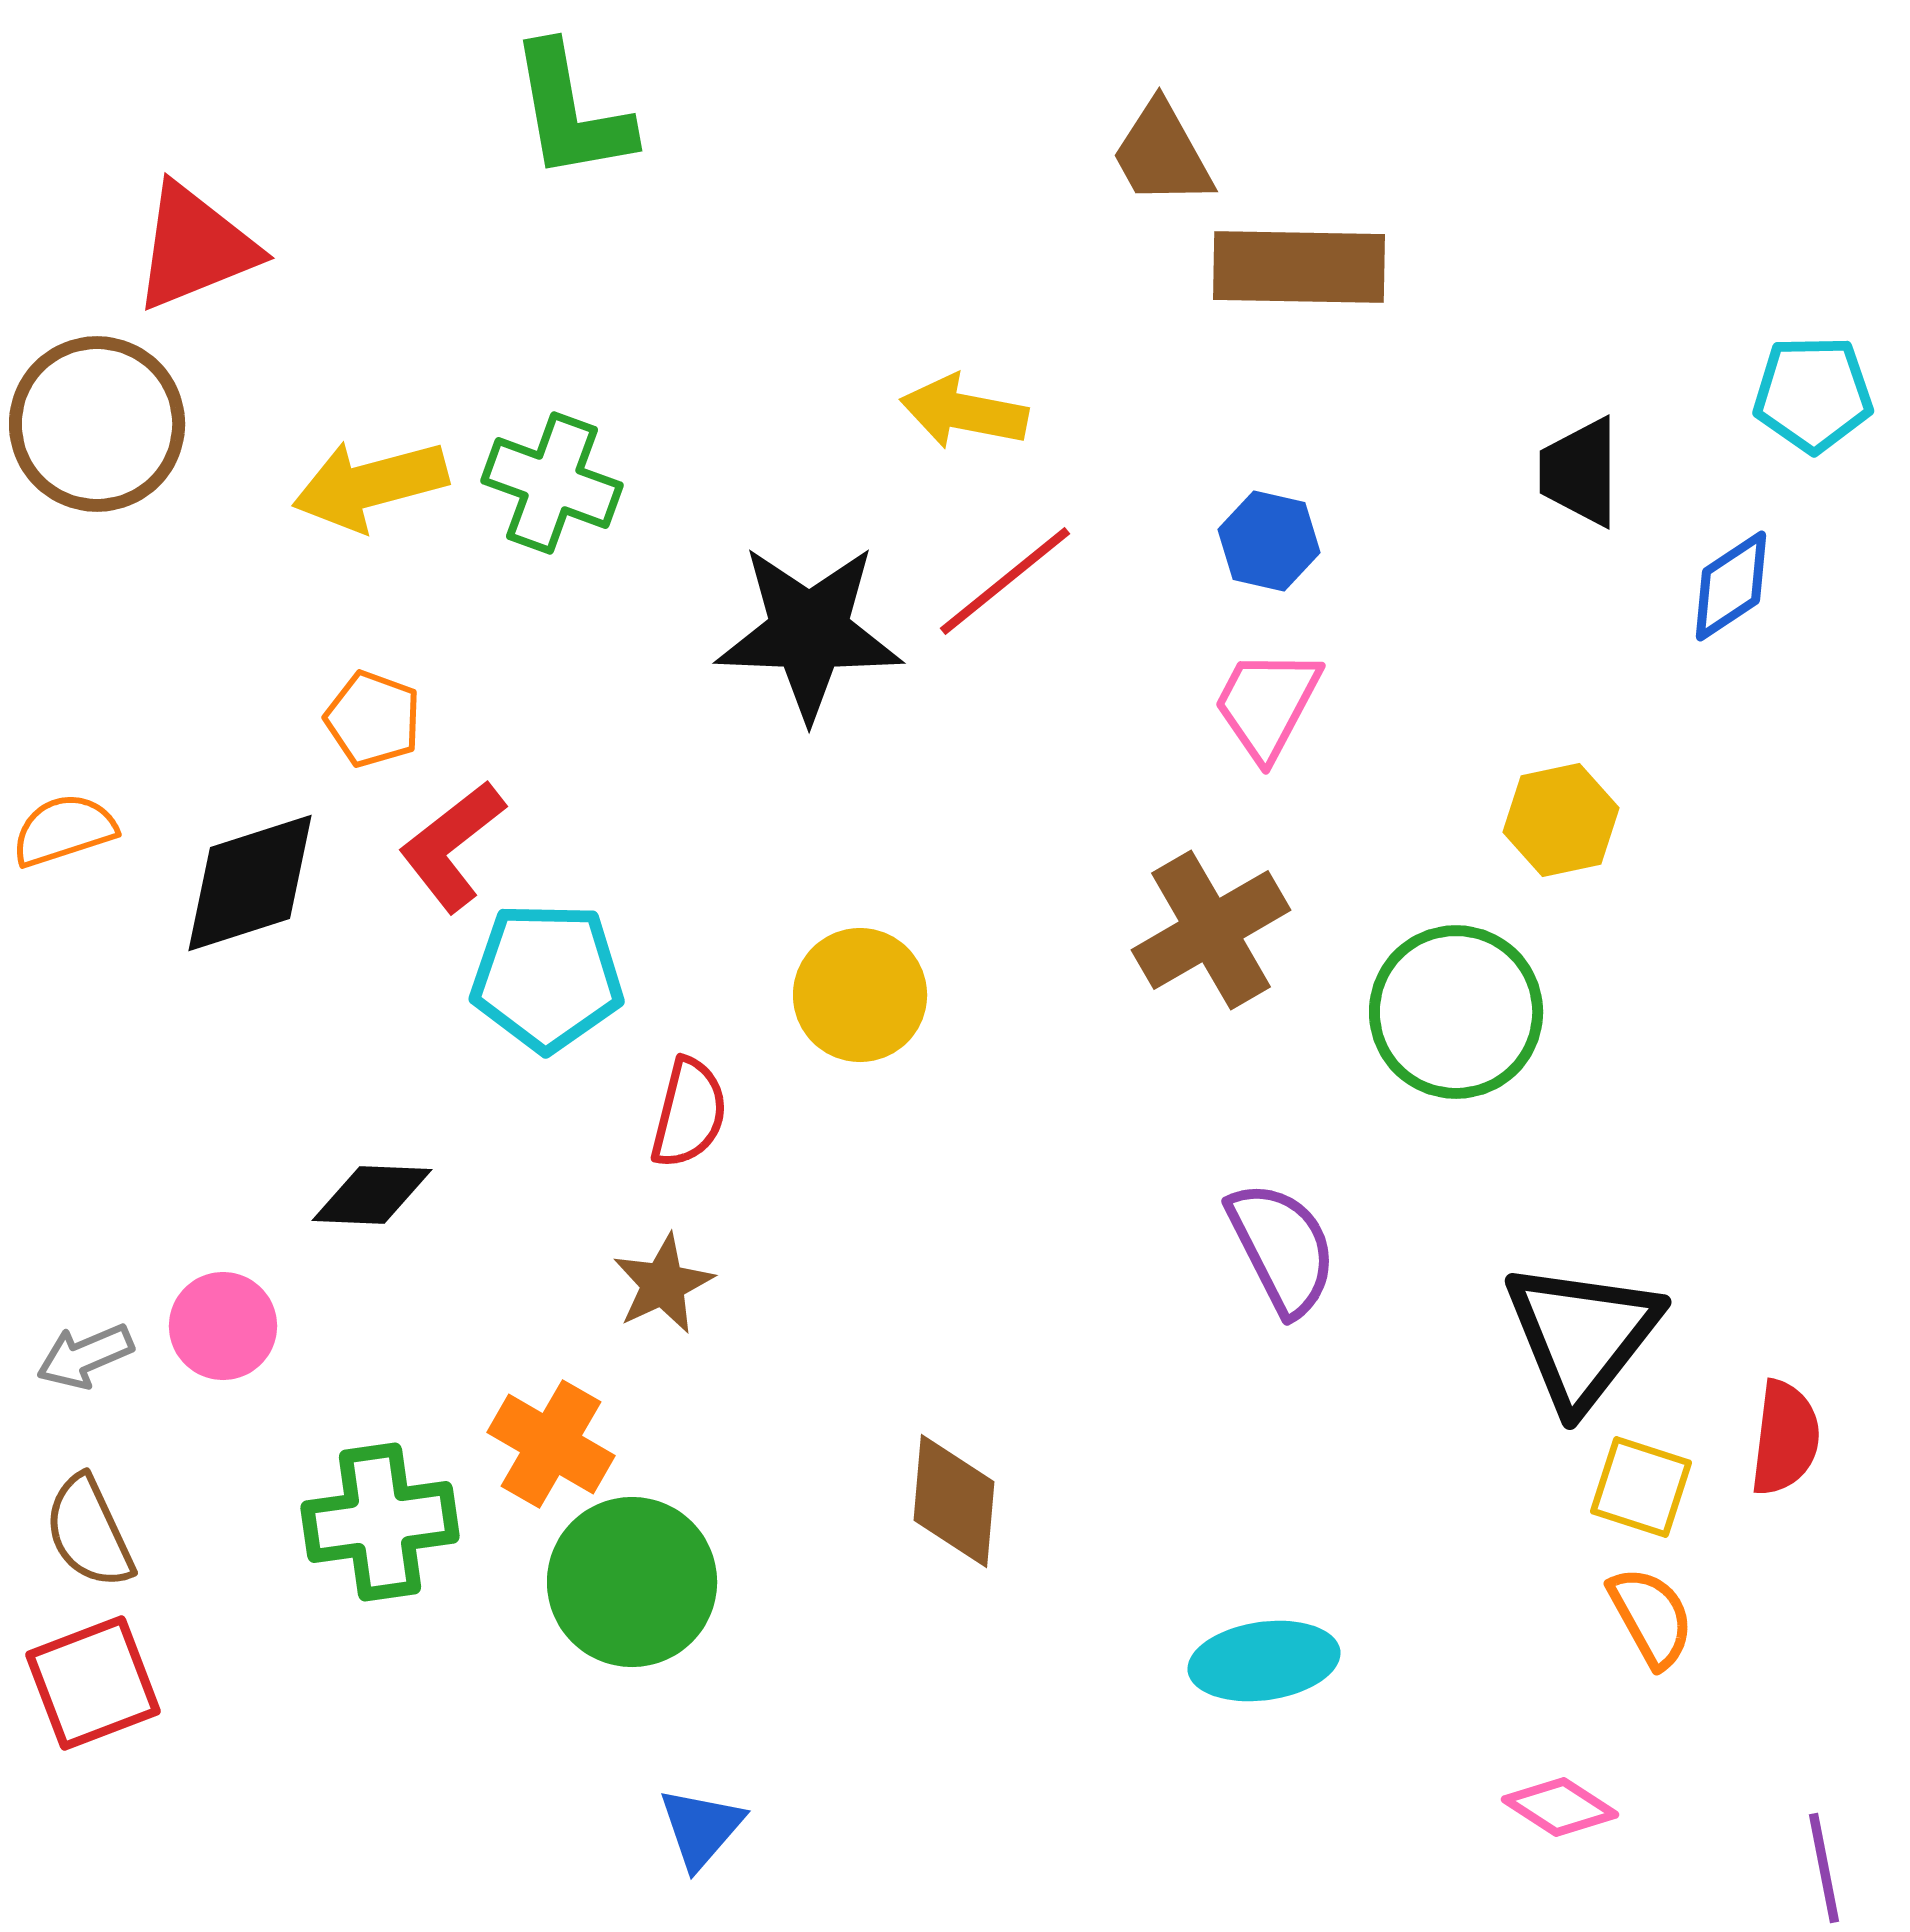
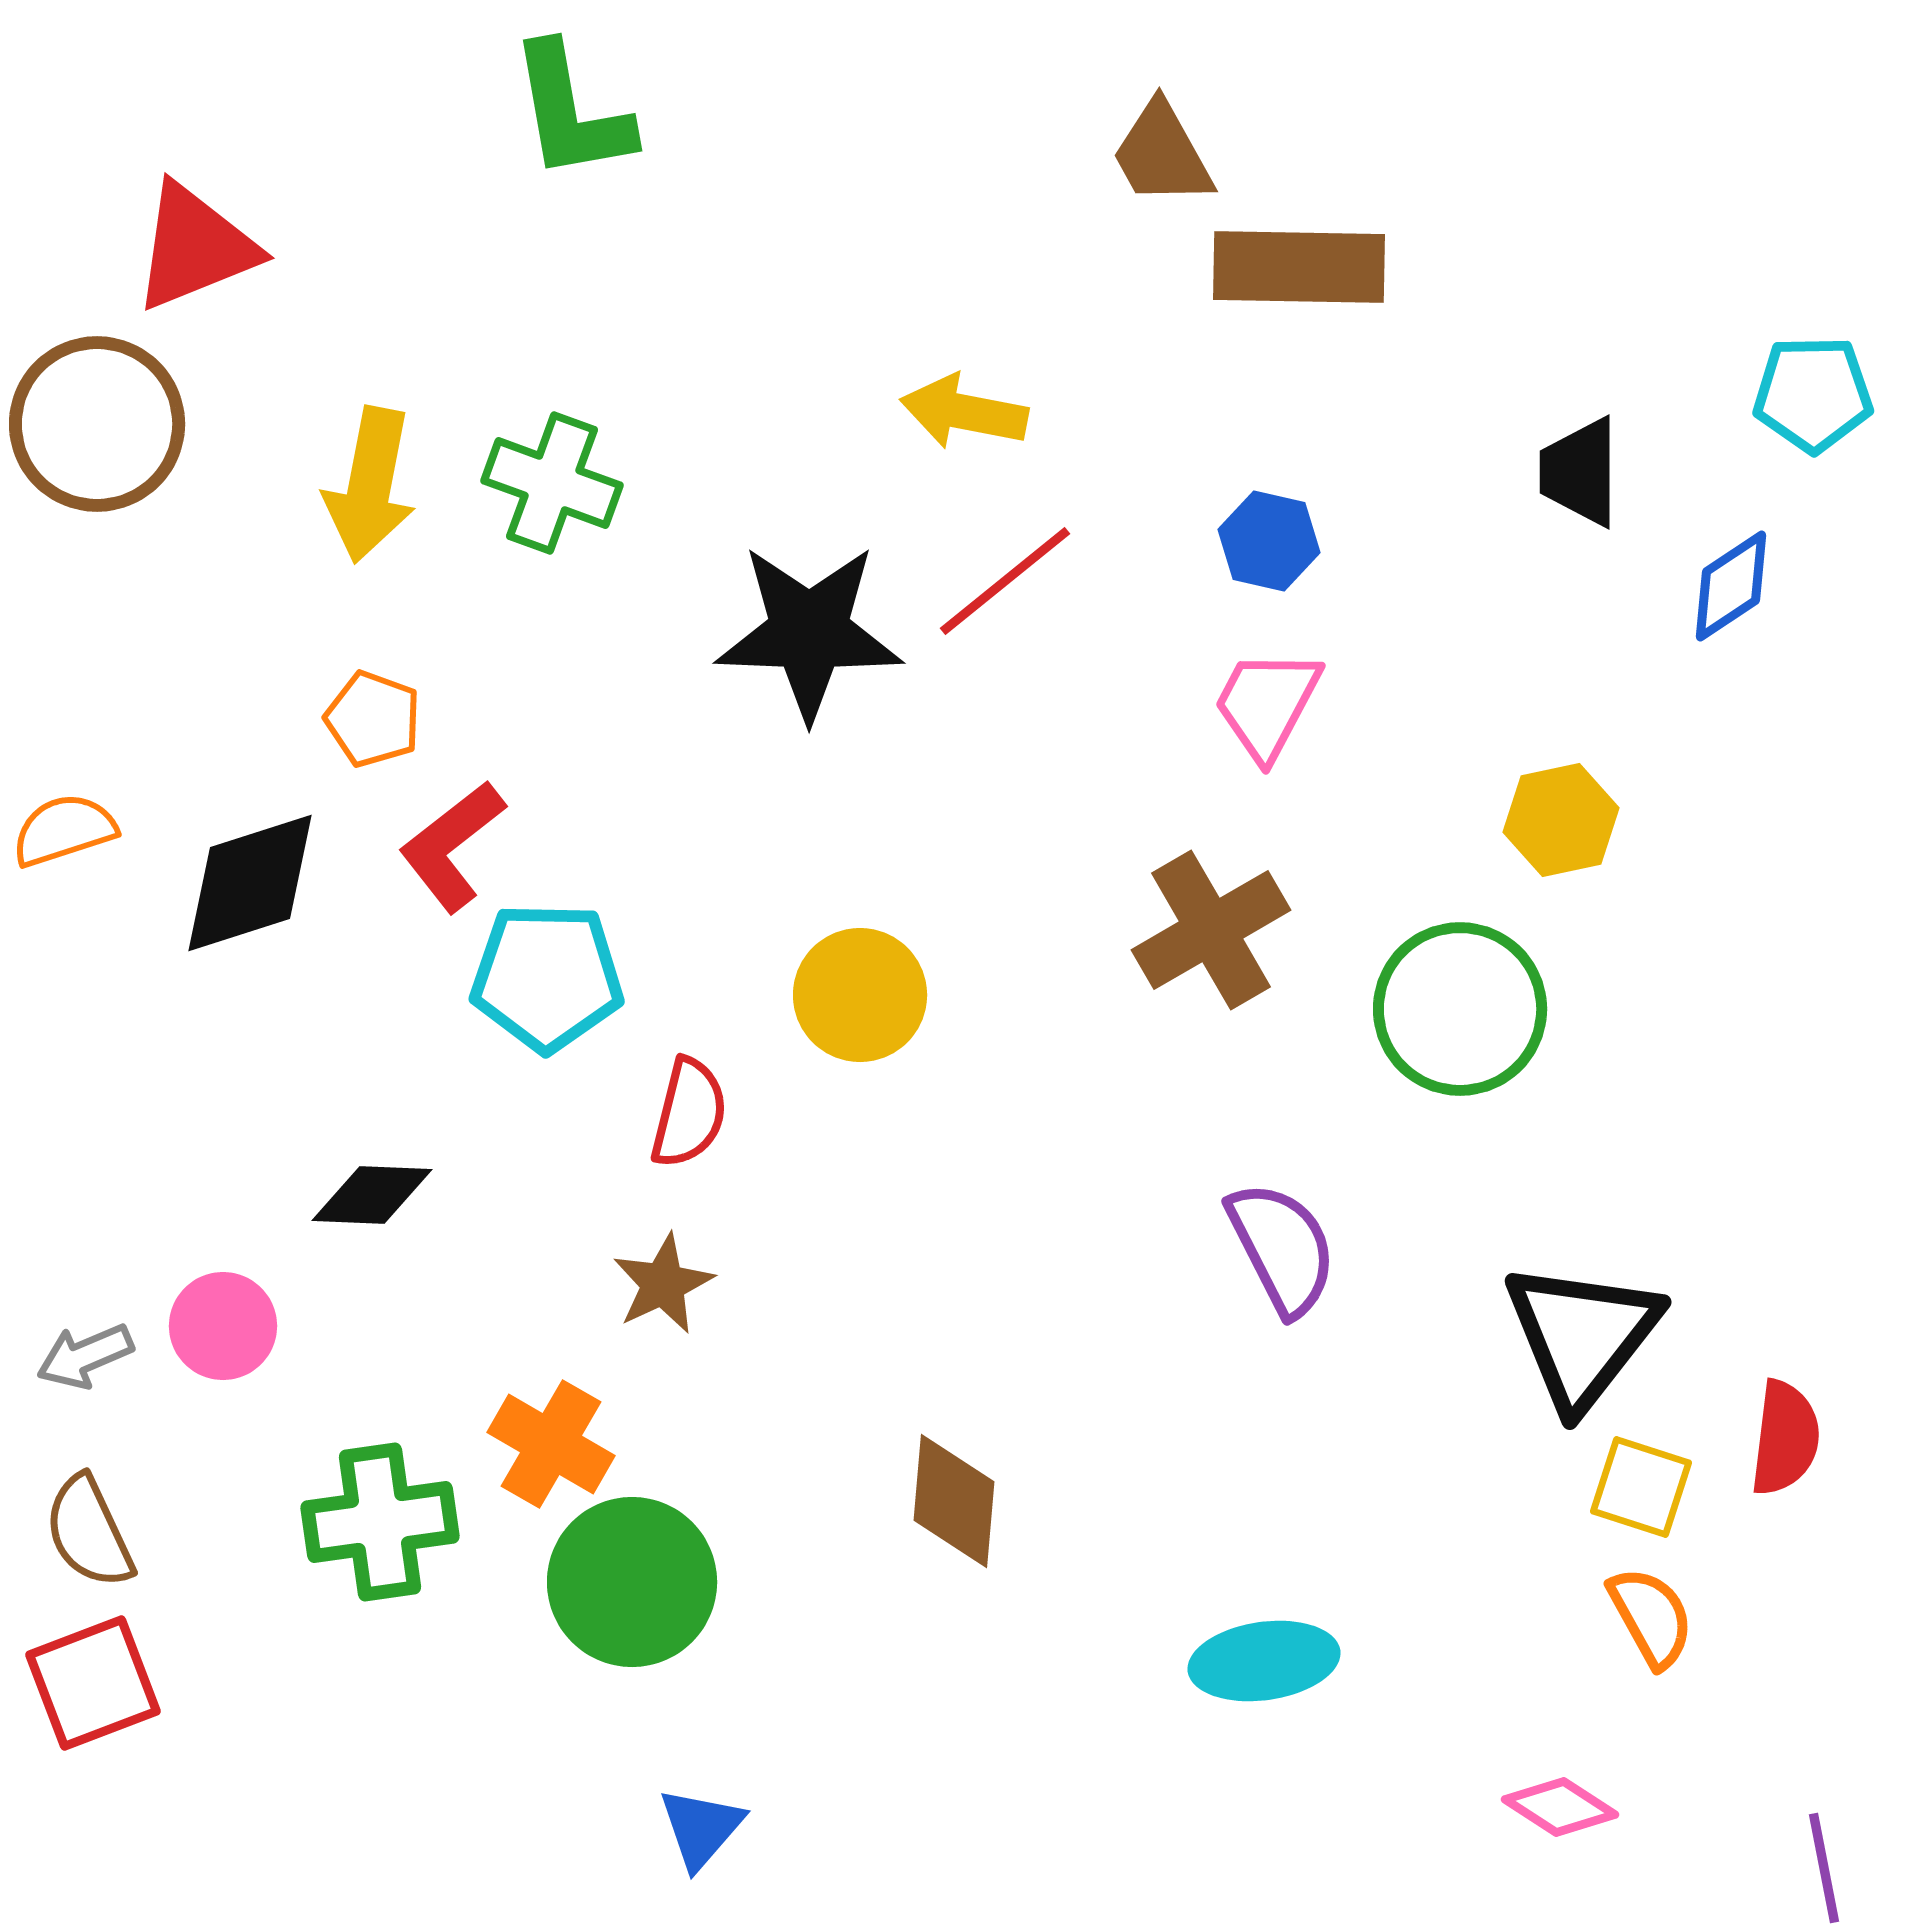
yellow arrow at (370, 485): rotated 64 degrees counterclockwise
green circle at (1456, 1012): moved 4 px right, 3 px up
